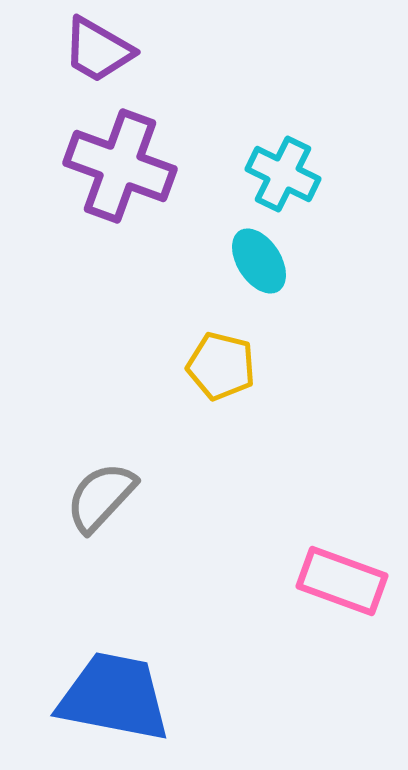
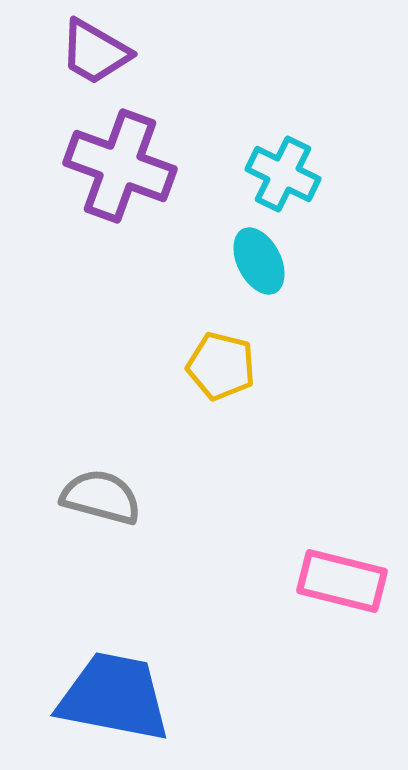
purple trapezoid: moved 3 px left, 2 px down
cyan ellipse: rotated 6 degrees clockwise
gray semicircle: rotated 62 degrees clockwise
pink rectangle: rotated 6 degrees counterclockwise
